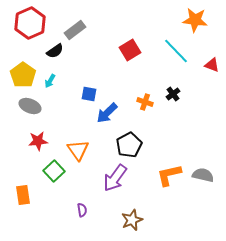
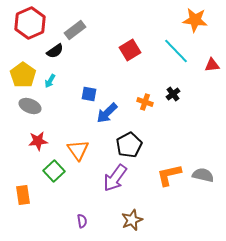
red triangle: rotated 28 degrees counterclockwise
purple semicircle: moved 11 px down
